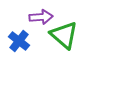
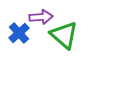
blue cross: moved 8 px up; rotated 10 degrees clockwise
